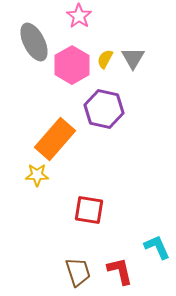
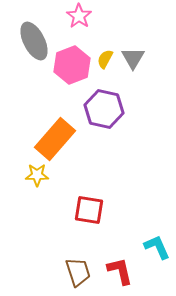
gray ellipse: moved 1 px up
pink hexagon: rotated 9 degrees clockwise
